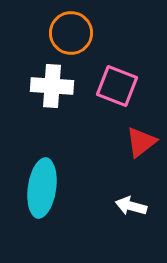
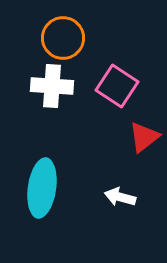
orange circle: moved 8 px left, 5 px down
pink square: rotated 12 degrees clockwise
red triangle: moved 3 px right, 5 px up
white arrow: moved 11 px left, 9 px up
